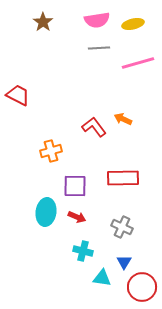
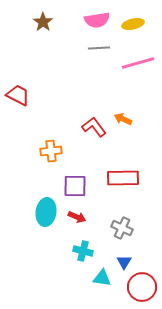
orange cross: rotated 10 degrees clockwise
gray cross: moved 1 px down
